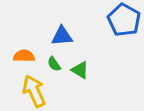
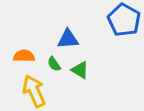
blue triangle: moved 6 px right, 3 px down
